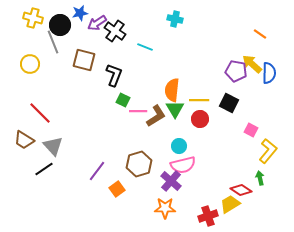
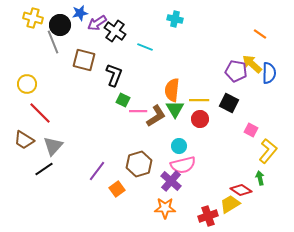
yellow circle: moved 3 px left, 20 px down
gray triangle: rotated 25 degrees clockwise
